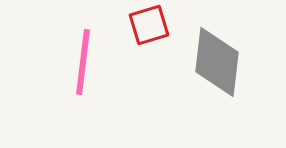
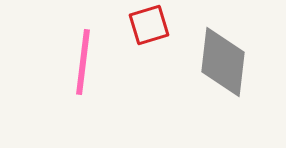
gray diamond: moved 6 px right
